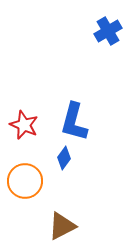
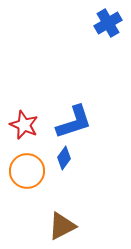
blue cross: moved 8 px up
blue L-shape: rotated 123 degrees counterclockwise
orange circle: moved 2 px right, 10 px up
